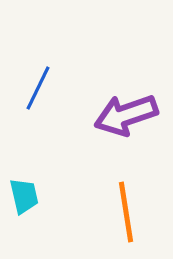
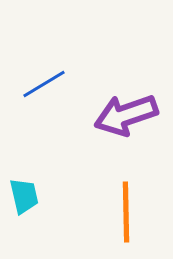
blue line: moved 6 px right, 4 px up; rotated 33 degrees clockwise
orange line: rotated 8 degrees clockwise
